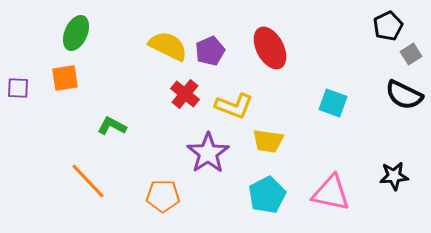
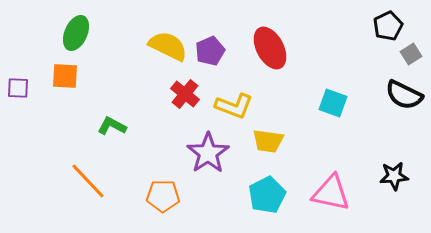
orange square: moved 2 px up; rotated 12 degrees clockwise
